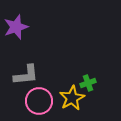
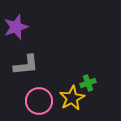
gray L-shape: moved 10 px up
